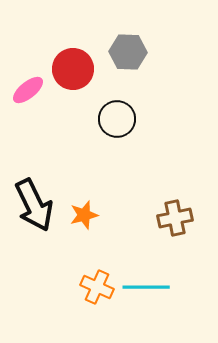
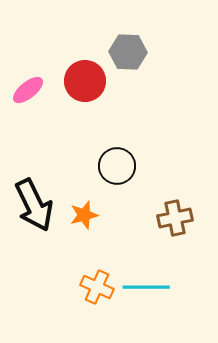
red circle: moved 12 px right, 12 px down
black circle: moved 47 px down
